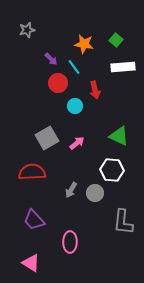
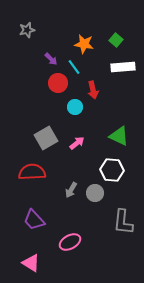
red arrow: moved 2 px left
cyan circle: moved 1 px down
gray square: moved 1 px left
pink ellipse: rotated 60 degrees clockwise
